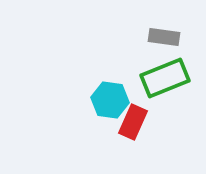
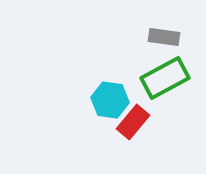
green rectangle: rotated 6 degrees counterclockwise
red rectangle: rotated 16 degrees clockwise
